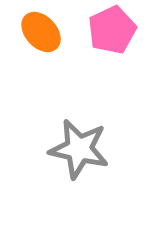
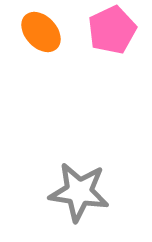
gray star: moved 43 px down; rotated 4 degrees counterclockwise
